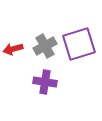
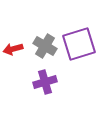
gray cross: rotated 30 degrees counterclockwise
purple cross: rotated 25 degrees counterclockwise
